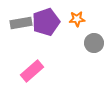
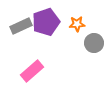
orange star: moved 5 px down
gray rectangle: moved 3 px down; rotated 15 degrees counterclockwise
